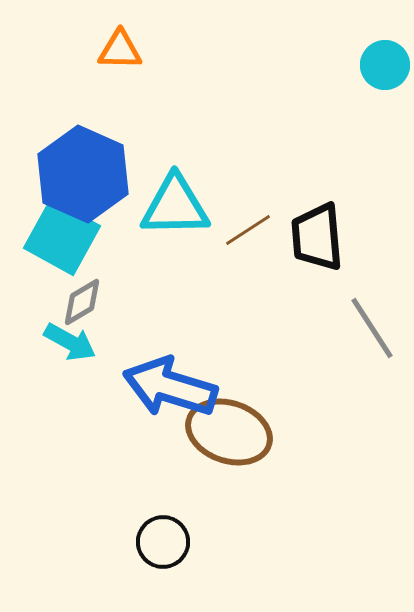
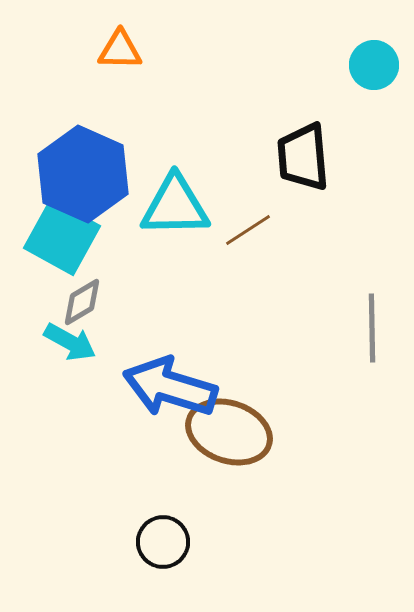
cyan circle: moved 11 px left
black trapezoid: moved 14 px left, 80 px up
gray line: rotated 32 degrees clockwise
